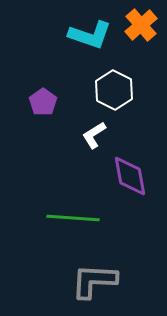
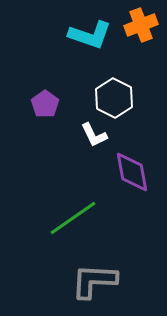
orange cross: rotated 20 degrees clockwise
white hexagon: moved 8 px down
purple pentagon: moved 2 px right, 2 px down
white L-shape: rotated 84 degrees counterclockwise
purple diamond: moved 2 px right, 4 px up
green line: rotated 39 degrees counterclockwise
